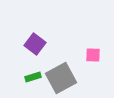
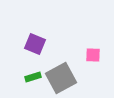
purple square: rotated 15 degrees counterclockwise
